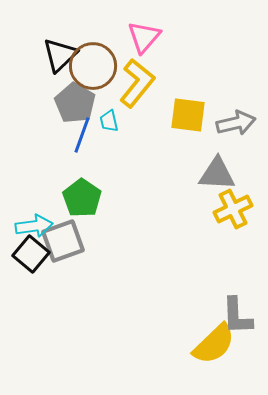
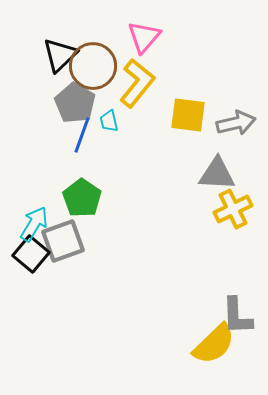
cyan arrow: moved 2 px up; rotated 51 degrees counterclockwise
